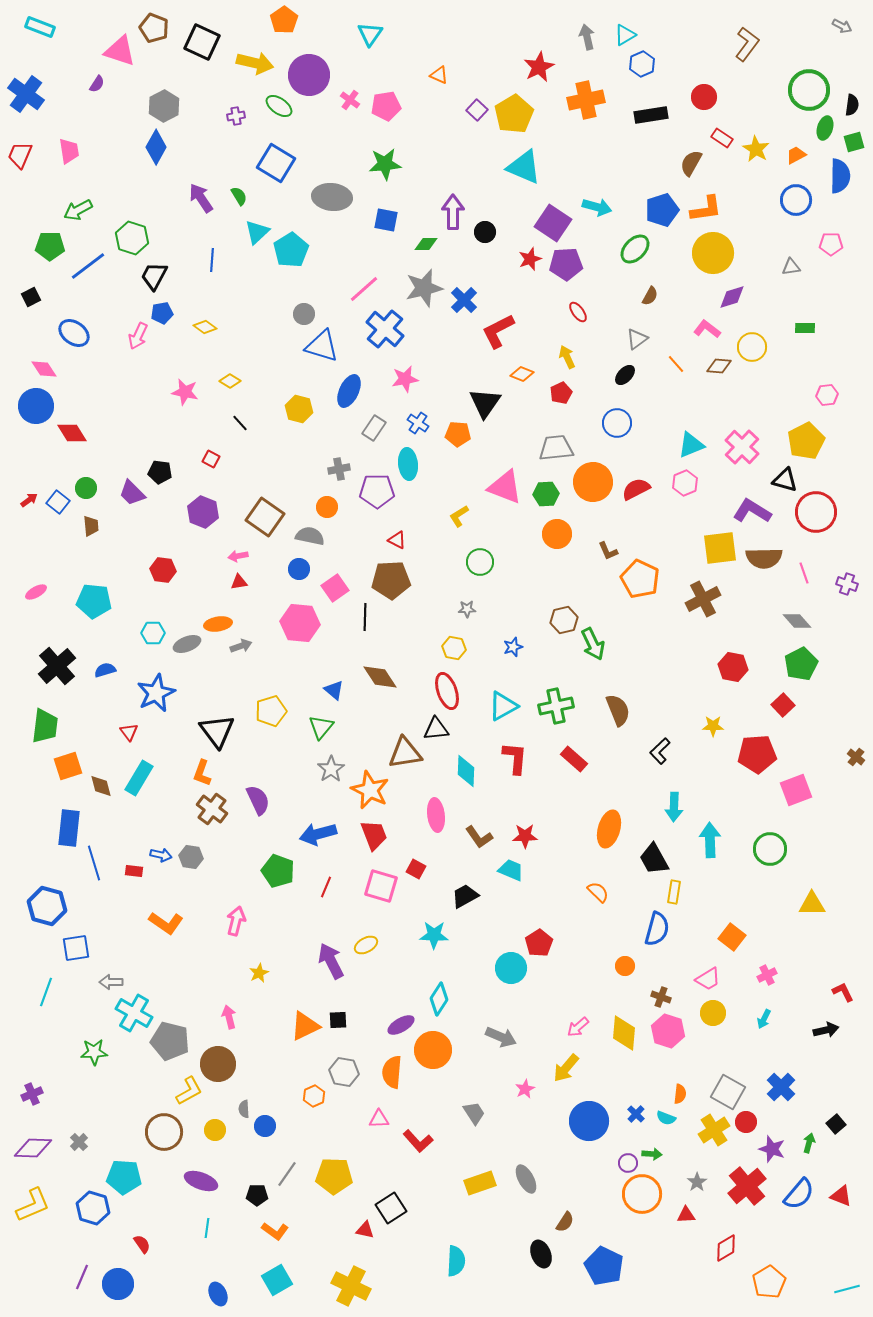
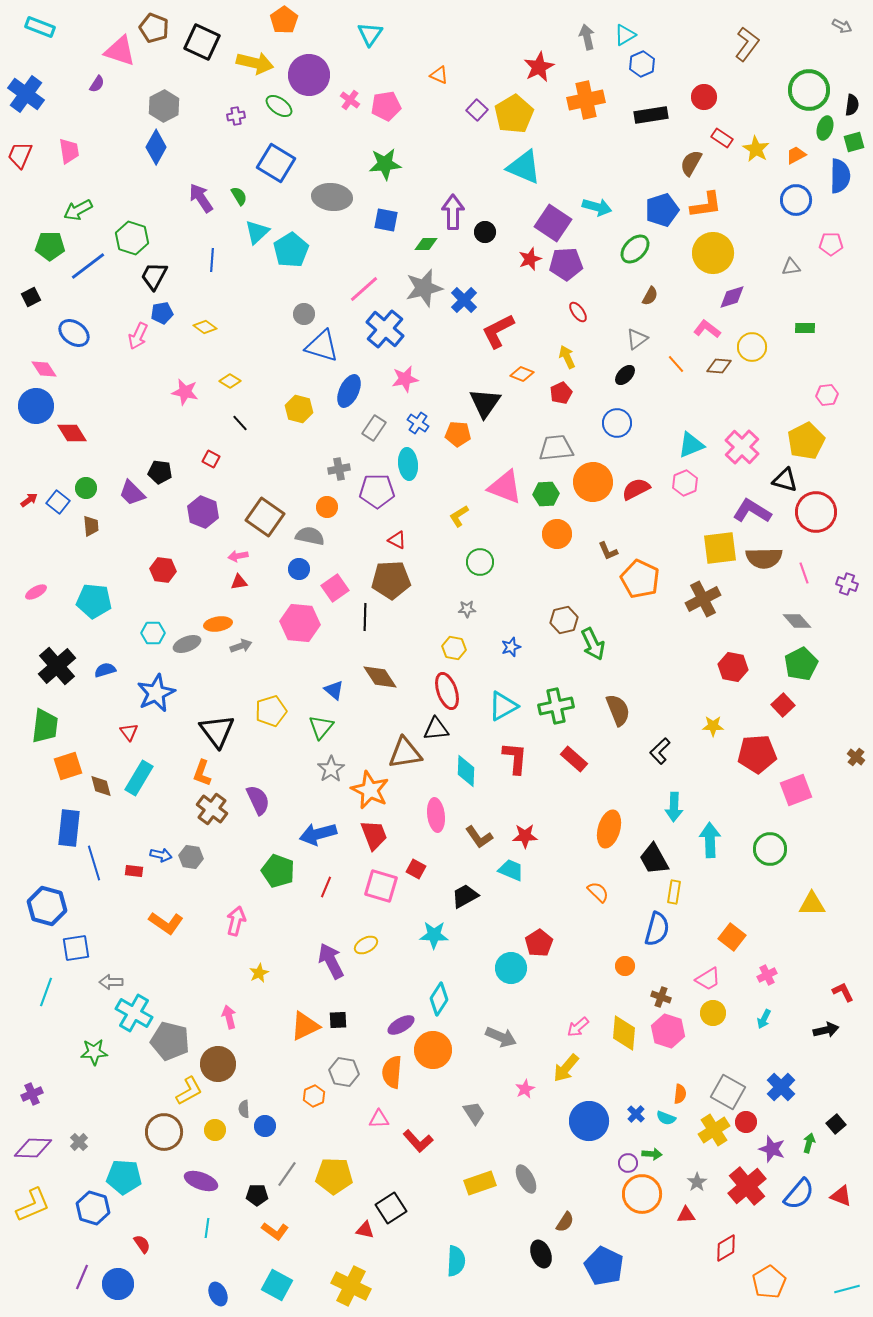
orange L-shape at (706, 209): moved 4 px up
blue star at (513, 647): moved 2 px left
cyan square at (277, 1280): moved 5 px down; rotated 32 degrees counterclockwise
